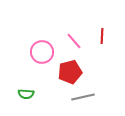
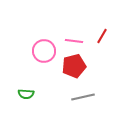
red line: rotated 28 degrees clockwise
pink line: rotated 42 degrees counterclockwise
pink circle: moved 2 px right, 1 px up
red pentagon: moved 4 px right, 6 px up
